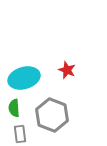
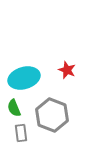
green semicircle: rotated 18 degrees counterclockwise
gray rectangle: moved 1 px right, 1 px up
